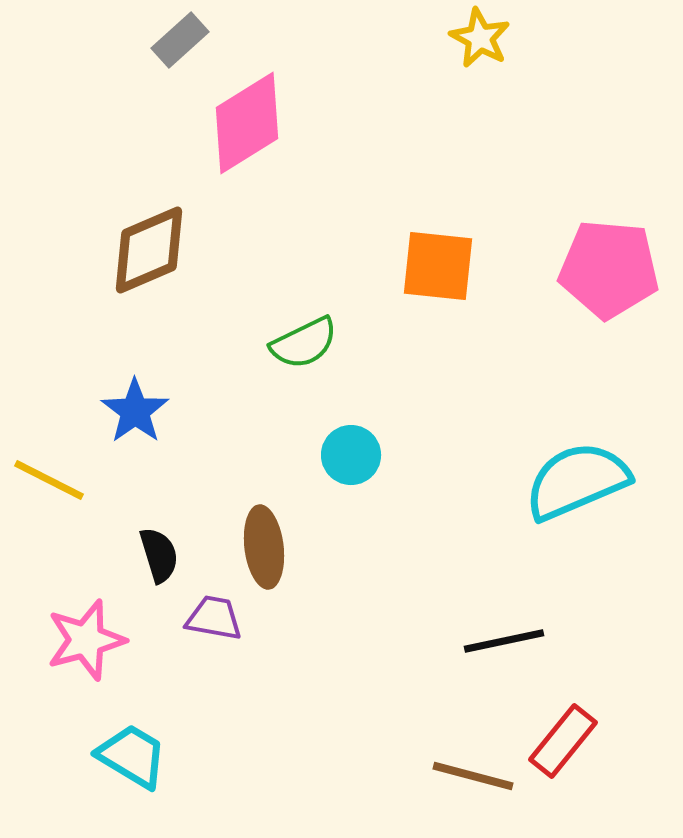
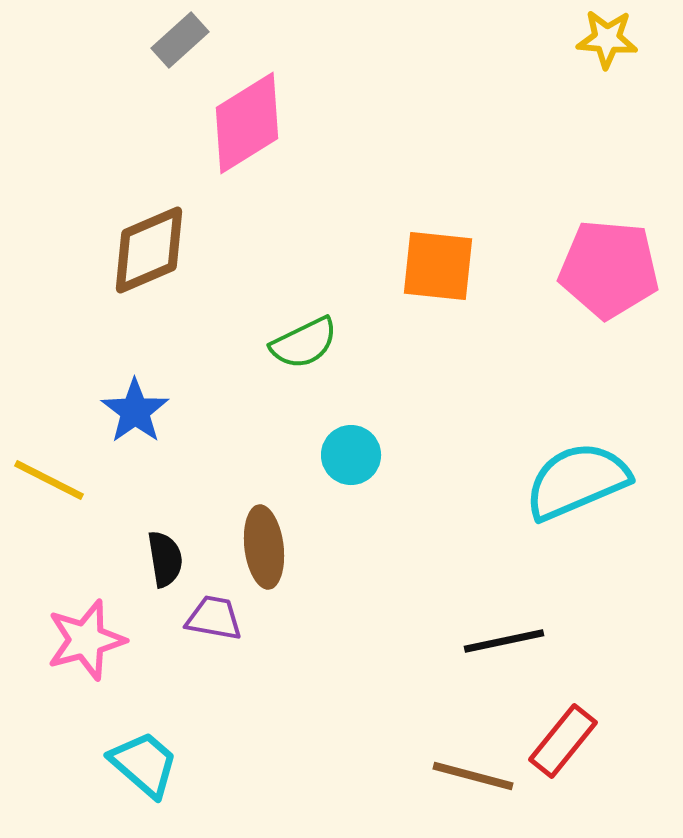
yellow star: moved 127 px right, 1 px down; rotated 24 degrees counterclockwise
black semicircle: moved 6 px right, 4 px down; rotated 8 degrees clockwise
cyan trapezoid: moved 12 px right, 8 px down; rotated 10 degrees clockwise
